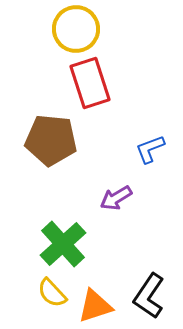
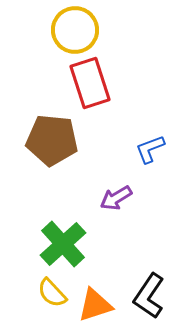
yellow circle: moved 1 px left, 1 px down
brown pentagon: moved 1 px right
orange triangle: moved 1 px up
